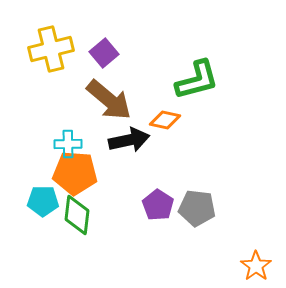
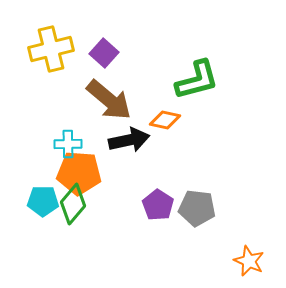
purple square: rotated 8 degrees counterclockwise
orange pentagon: moved 4 px right
green diamond: moved 4 px left, 11 px up; rotated 33 degrees clockwise
orange star: moved 7 px left, 5 px up; rotated 12 degrees counterclockwise
